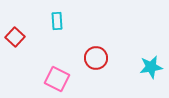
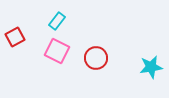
cyan rectangle: rotated 42 degrees clockwise
red square: rotated 18 degrees clockwise
pink square: moved 28 px up
